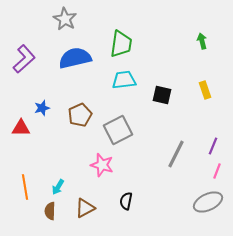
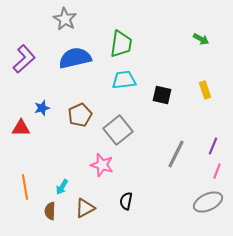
green arrow: moved 1 px left, 2 px up; rotated 133 degrees clockwise
gray square: rotated 12 degrees counterclockwise
cyan arrow: moved 4 px right
